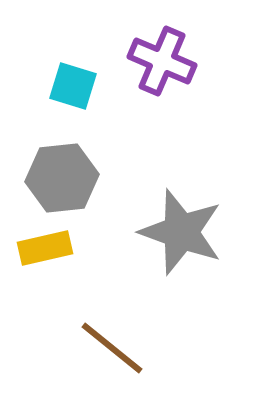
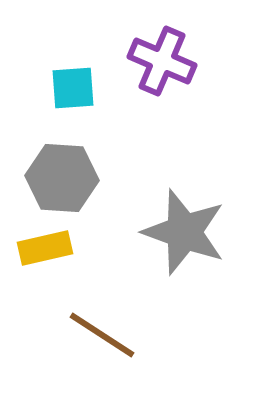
cyan square: moved 2 px down; rotated 21 degrees counterclockwise
gray hexagon: rotated 10 degrees clockwise
gray star: moved 3 px right
brown line: moved 10 px left, 13 px up; rotated 6 degrees counterclockwise
